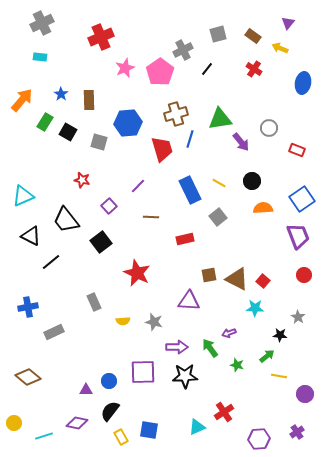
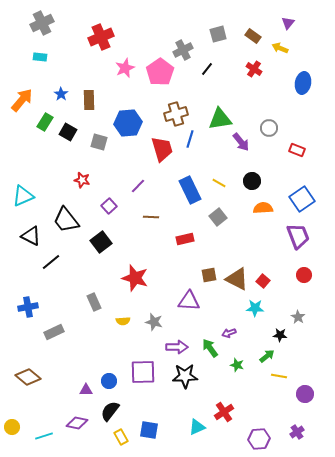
red star at (137, 273): moved 2 px left, 5 px down; rotated 8 degrees counterclockwise
yellow circle at (14, 423): moved 2 px left, 4 px down
